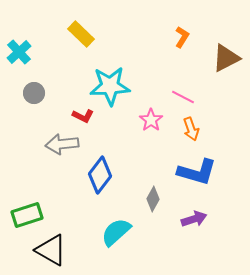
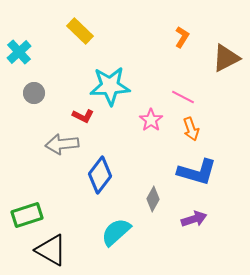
yellow rectangle: moved 1 px left, 3 px up
